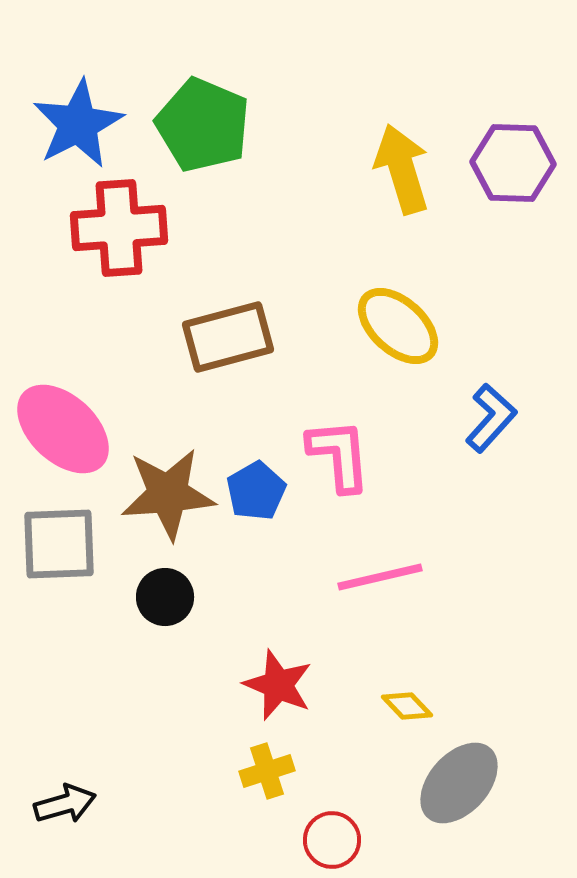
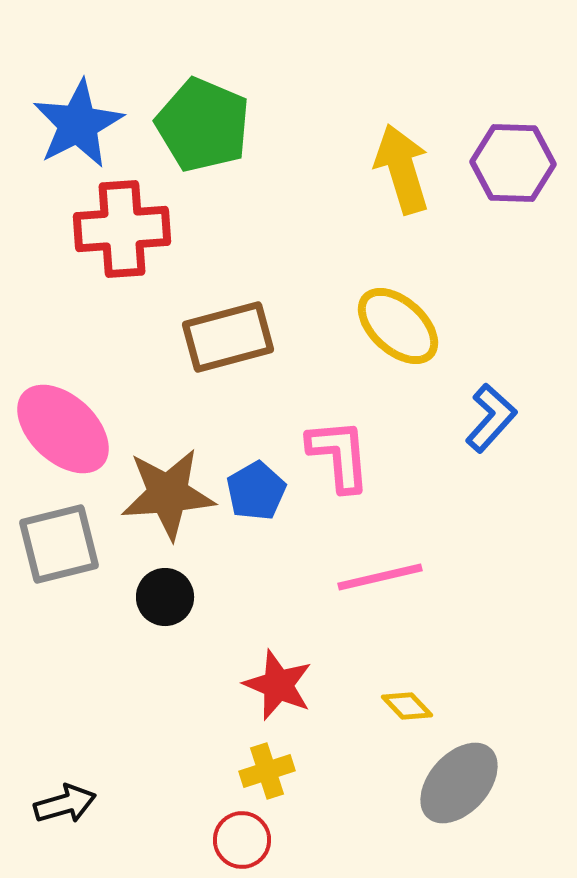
red cross: moved 3 px right, 1 px down
gray square: rotated 12 degrees counterclockwise
red circle: moved 90 px left
